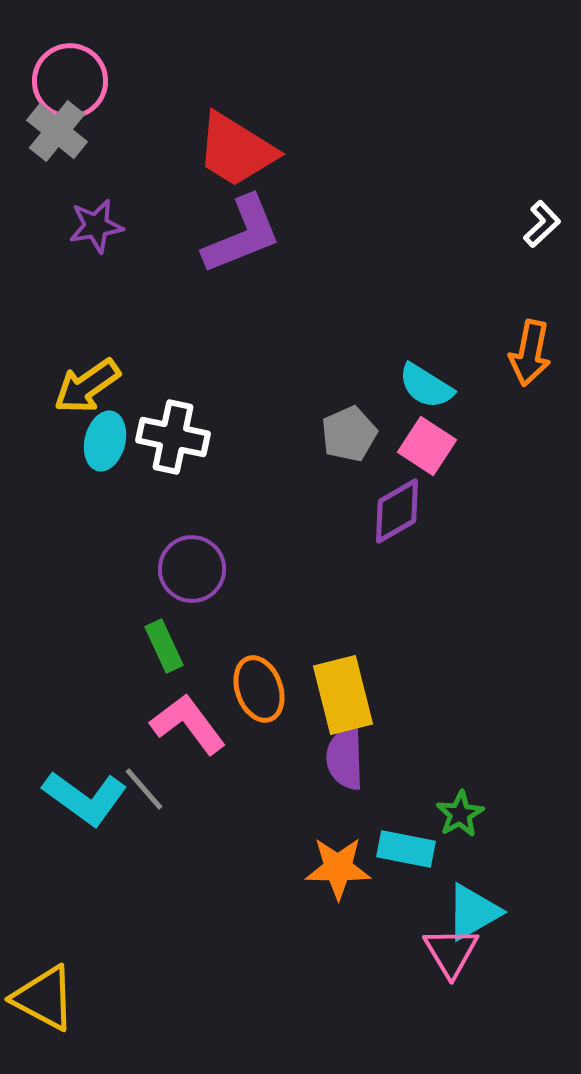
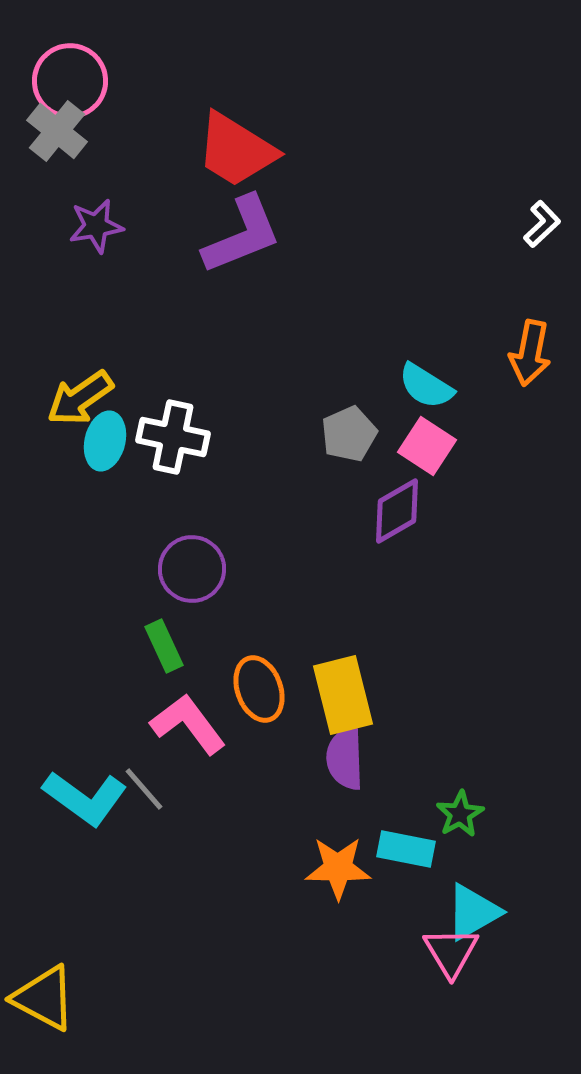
yellow arrow: moved 7 px left, 12 px down
